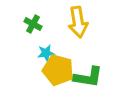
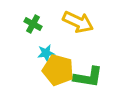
yellow arrow: rotated 56 degrees counterclockwise
